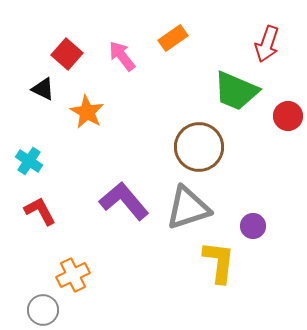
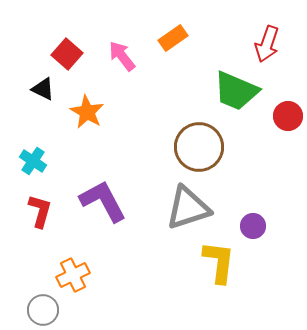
cyan cross: moved 4 px right
purple L-shape: moved 21 px left; rotated 12 degrees clockwise
red L-shape: rotated 44 degrees clockwise
